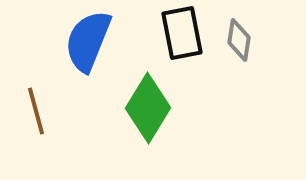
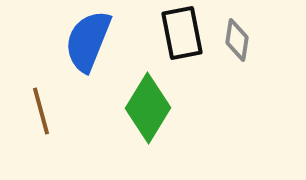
gray diamond: moved 2 px left
brown line: moved 5 px right
